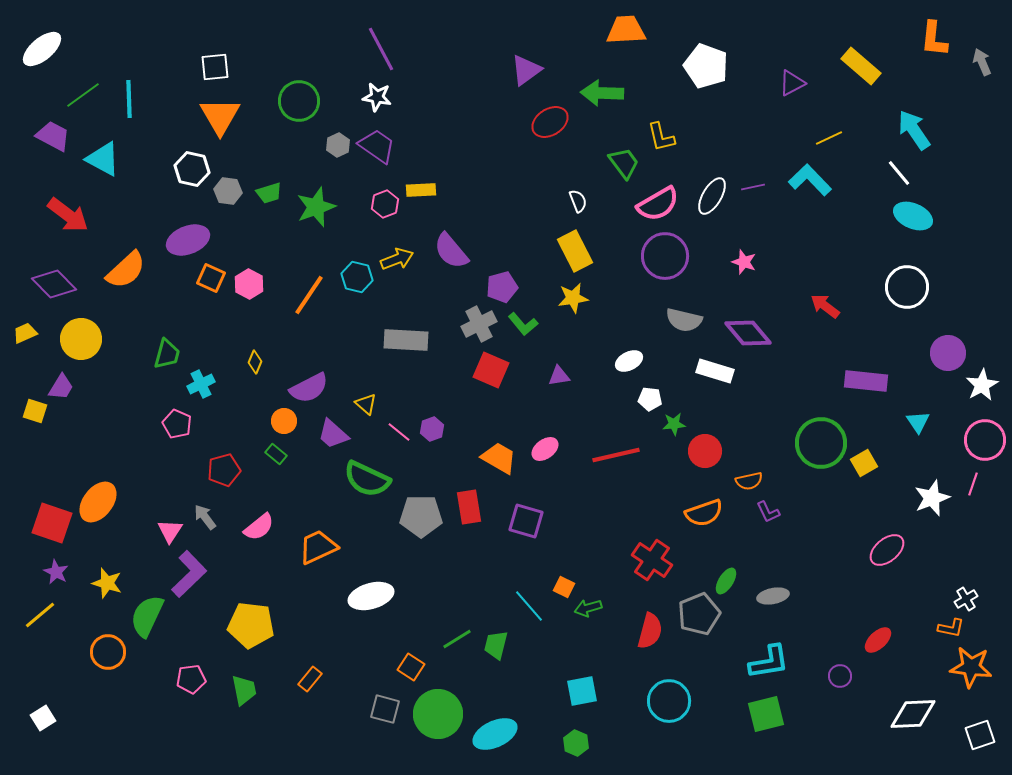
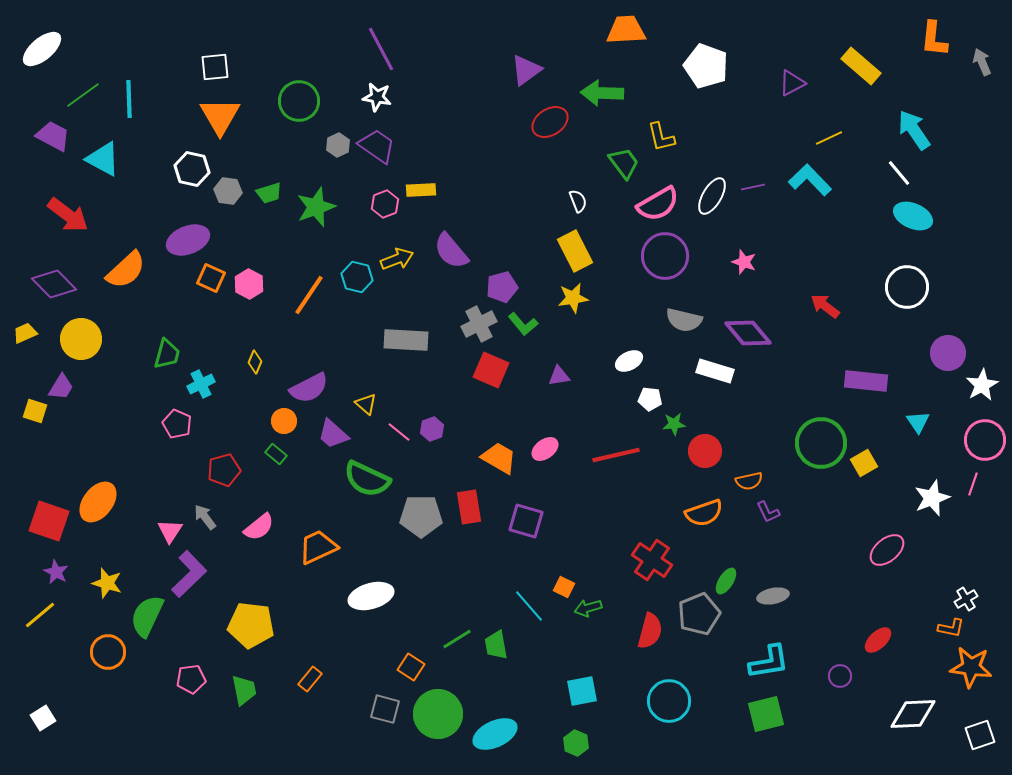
red square at (52, 523): moved 3 px left, 2 px up
green trapezoid at (496, 645): rotated 24 degrees counterclockwise
